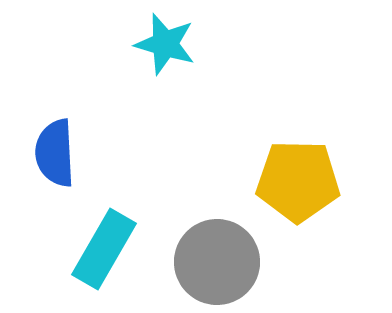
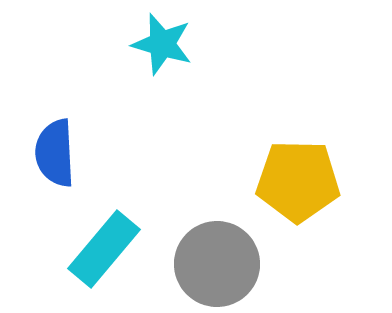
cyan star: moved 3 px left
cyan rectangle: rotated 10 degrees clockwise
gray circle: moved 2 px down
